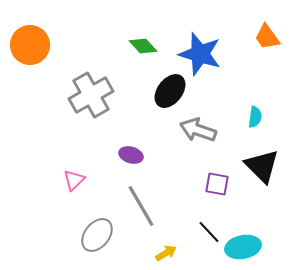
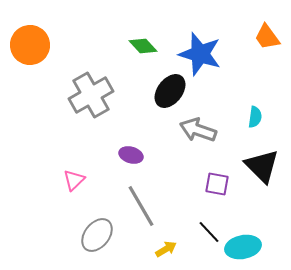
yellow arrow: moved 4 px up
